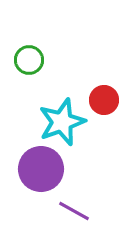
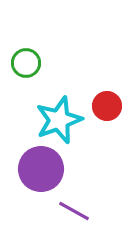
green circle: moved 3 px left, 3 px down
red circle: moved 3 px right, 6 px down
cyan star: moved 3 px left, 2 px up
